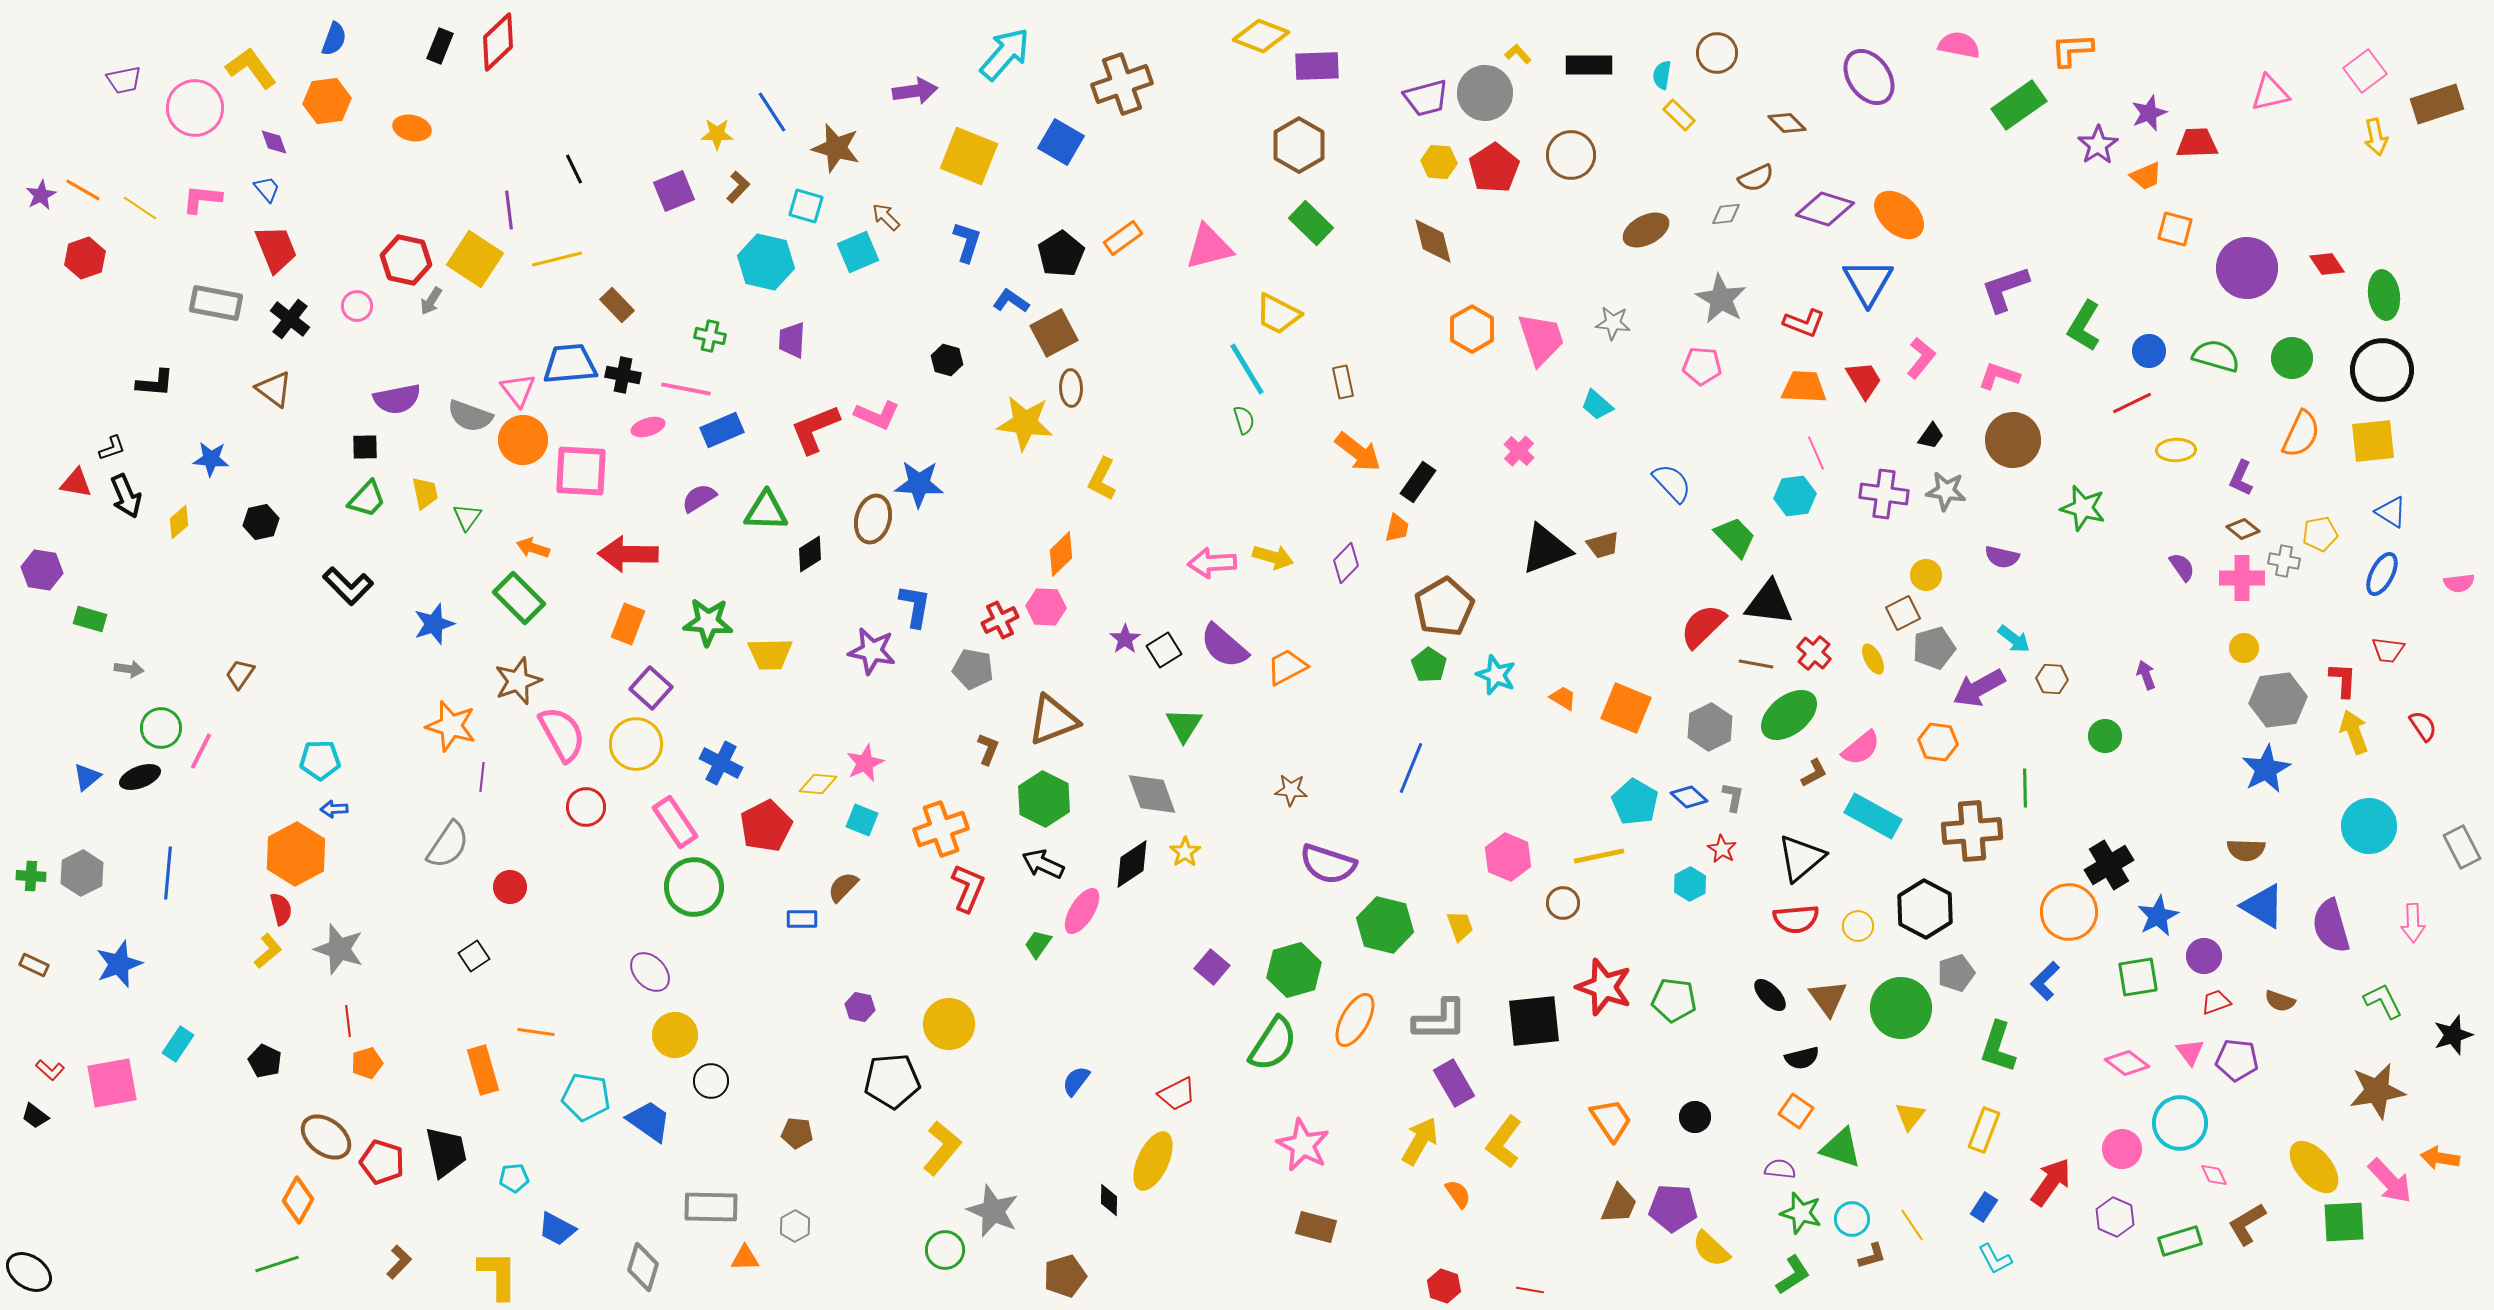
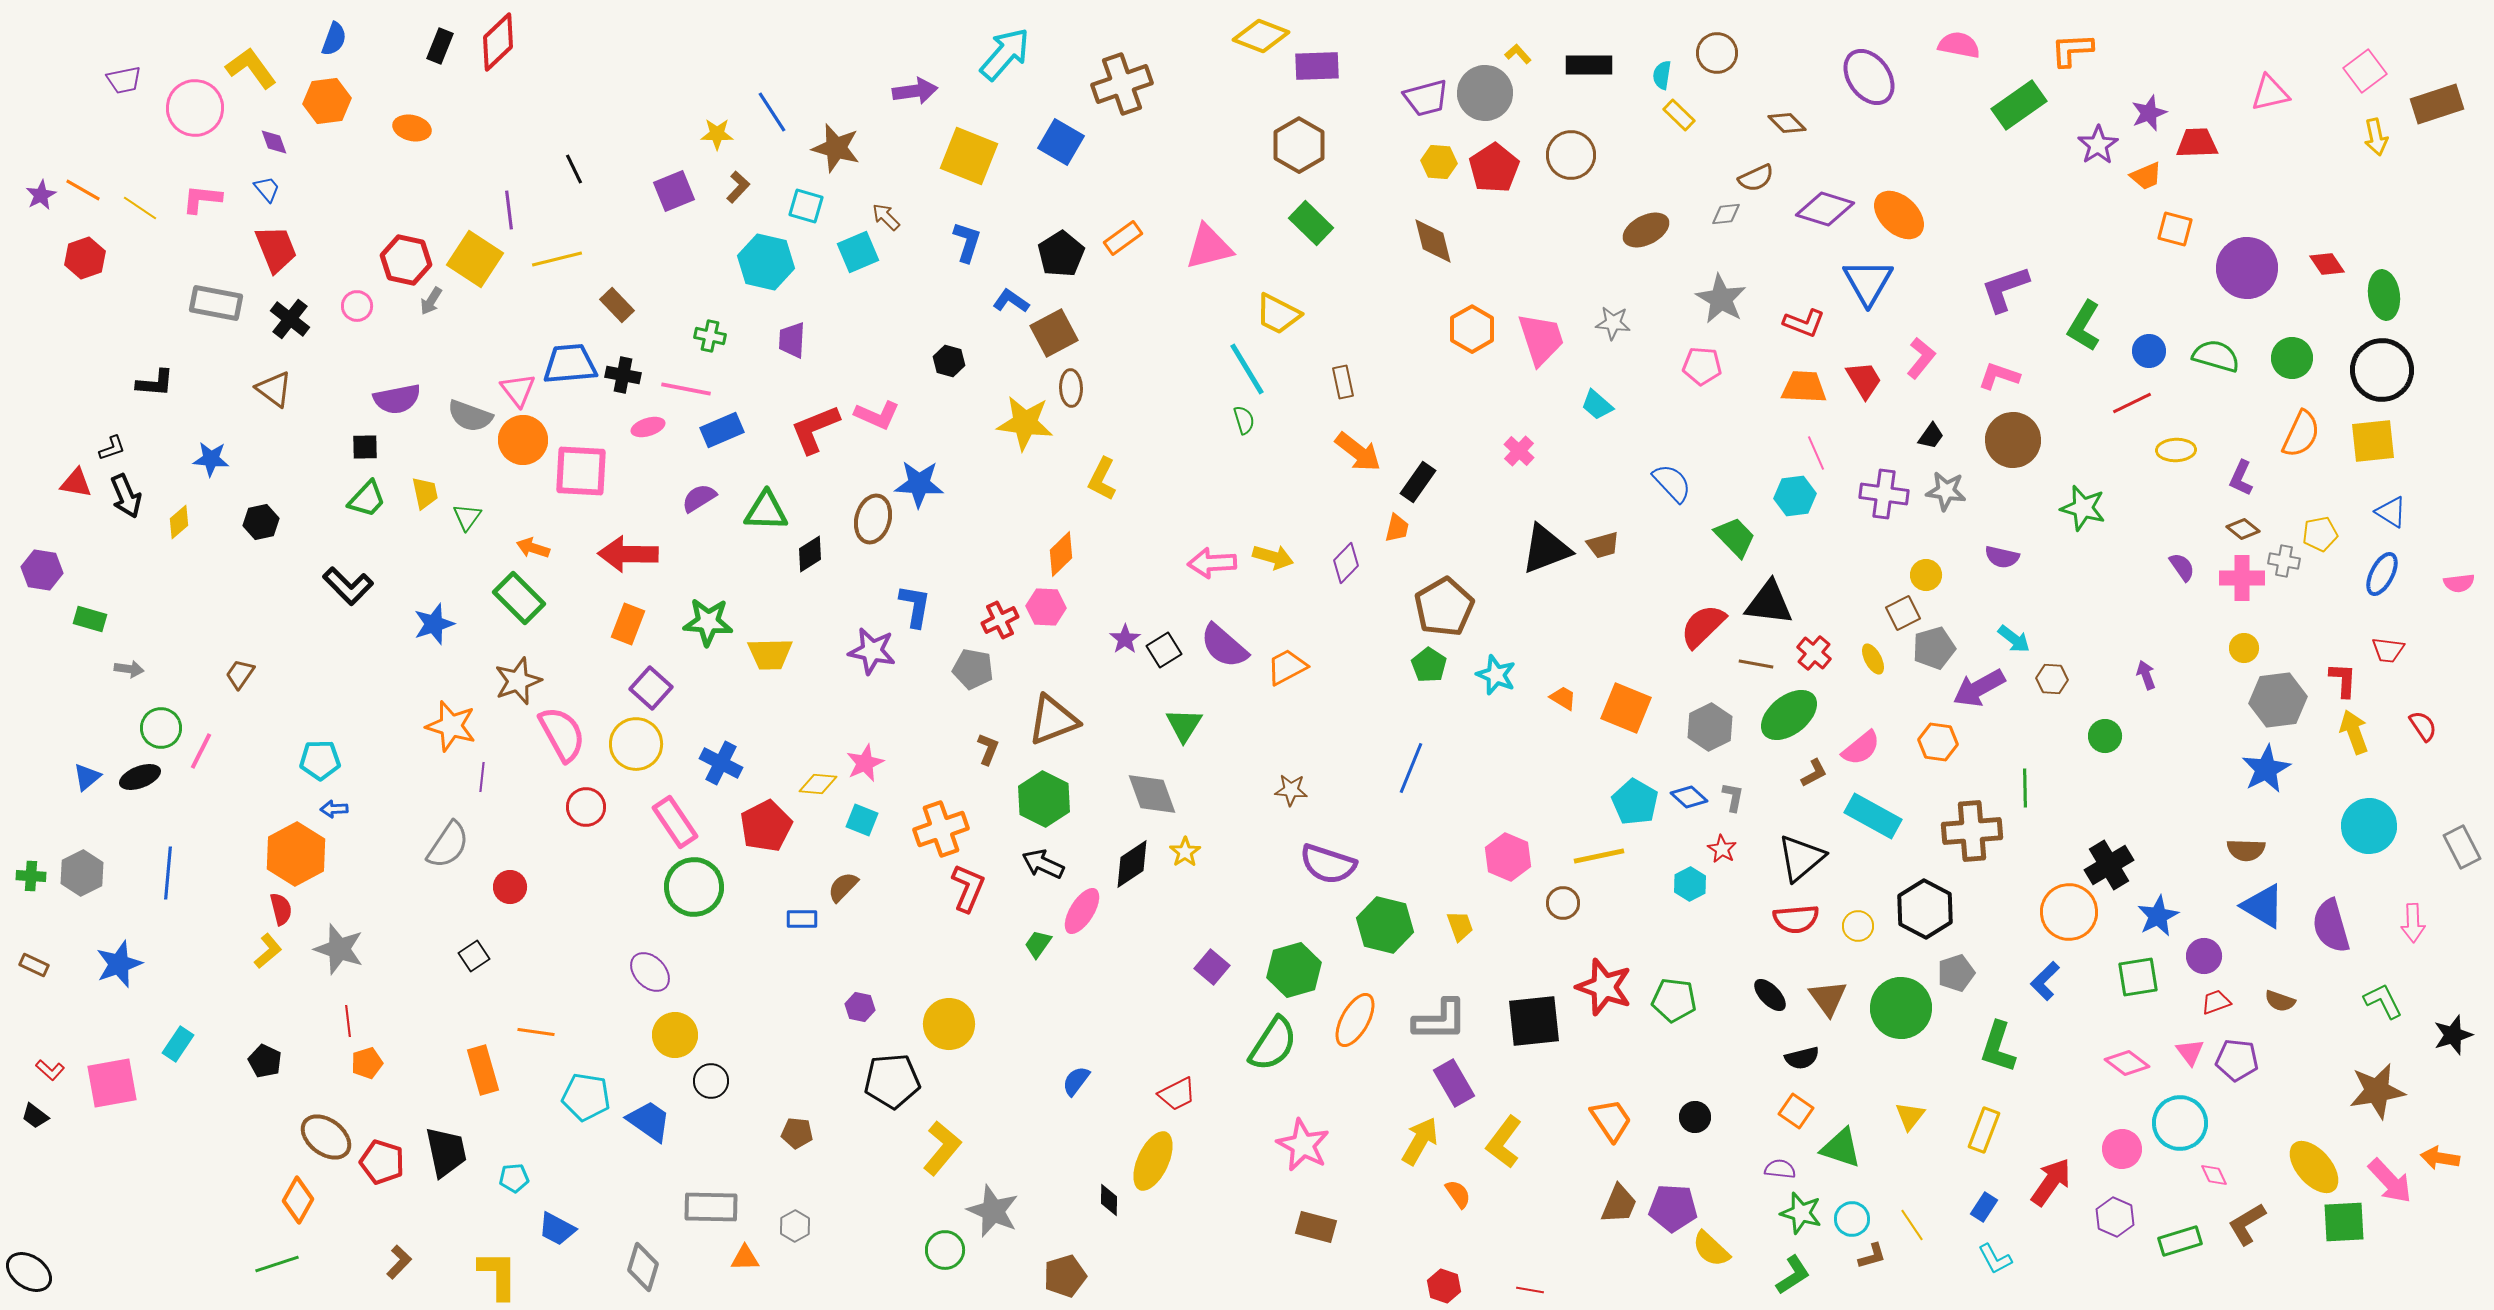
black hexagon at (947, 360): moved 2 px right, 1 px down
